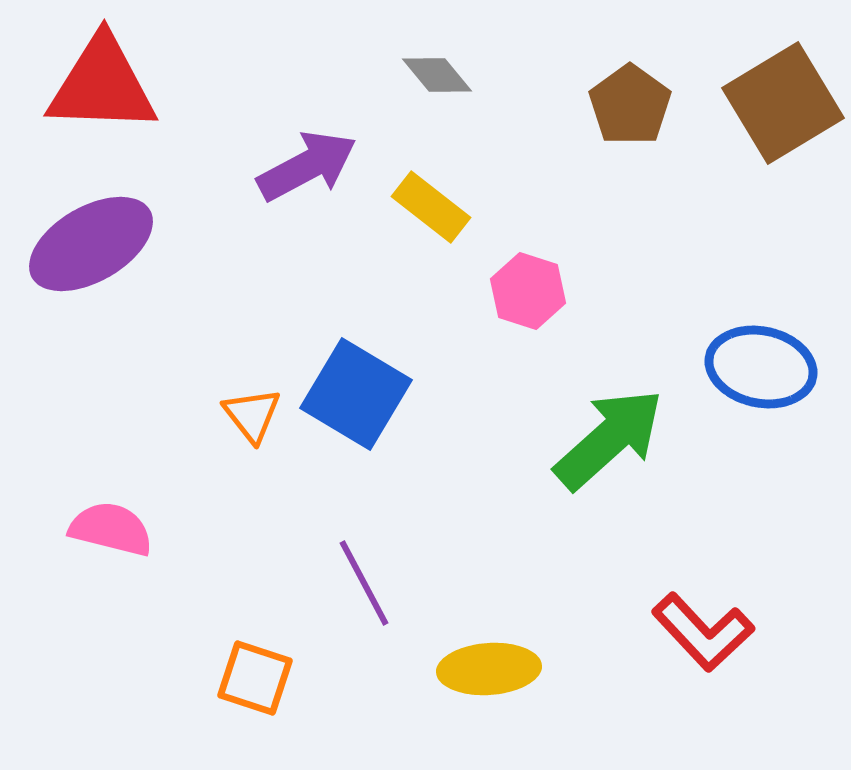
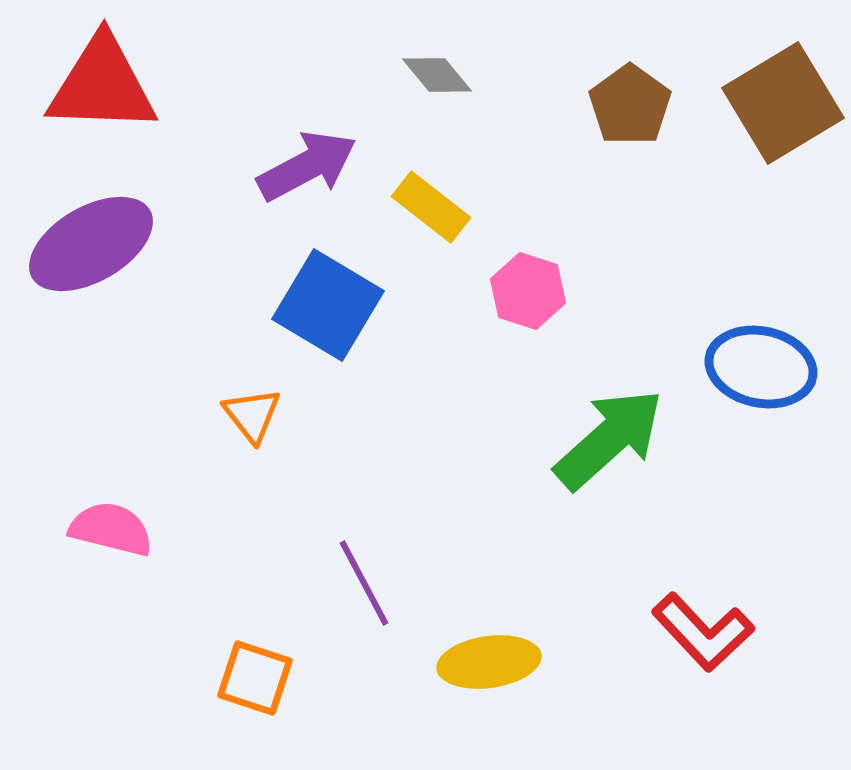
blue square: moved 28 px left, 89 px up
yellow ellipse: moved 7 px up; rotated 4 degrees counterclockwise
